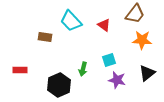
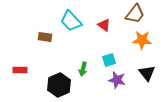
black triangle: rotated 30 degrees counterclockwise
